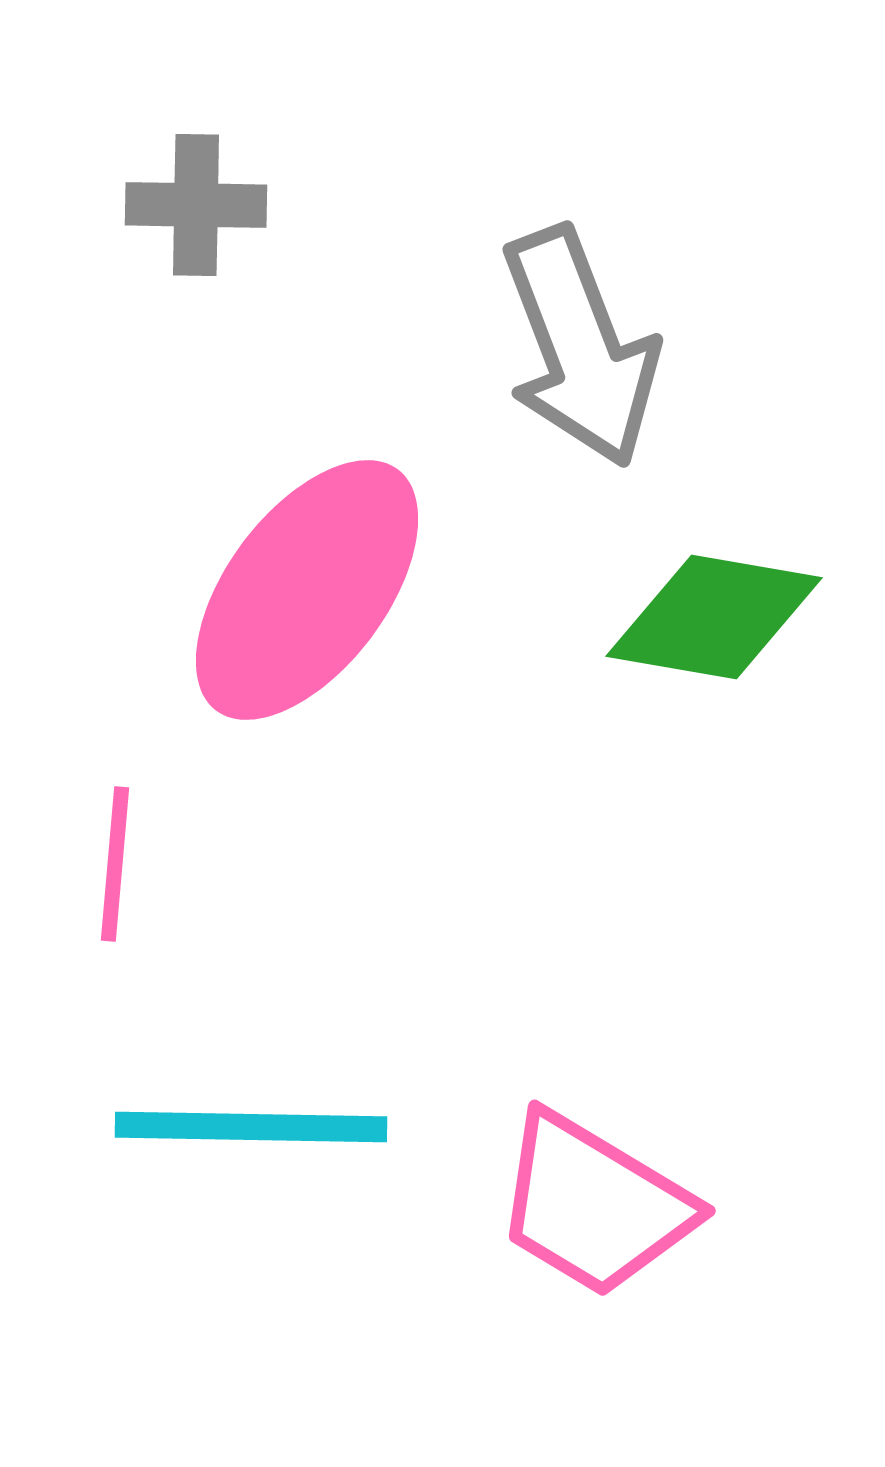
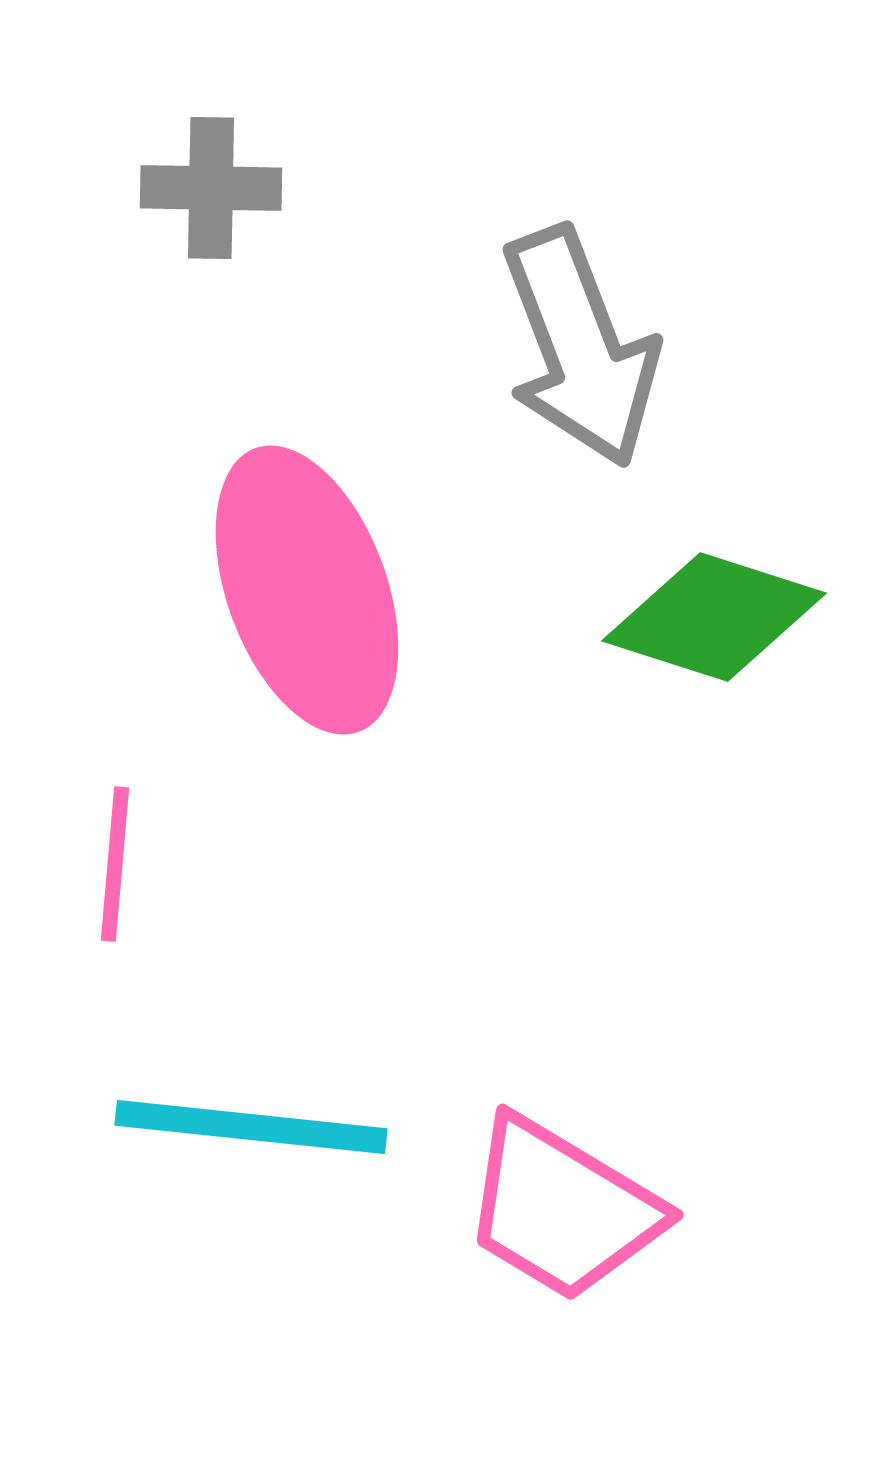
gray cross: moved 15 px right, 17 px up
pink ellipse: rotated 57 degrees counterclockwise
green diamond: rotated 8 degrees clockwise
cyan line: rotated 5 degrees clockwise
pink trapezoid: moved 32 px left, 4 px down
